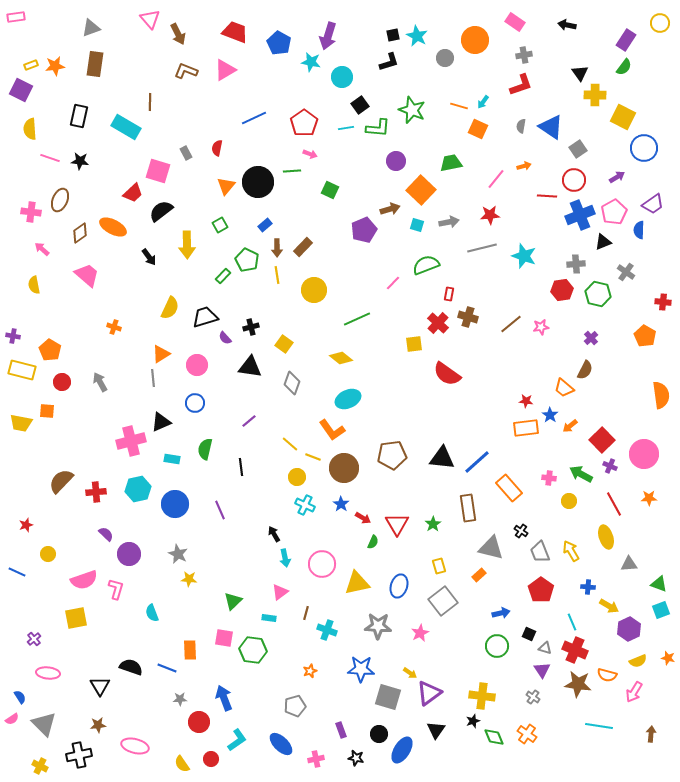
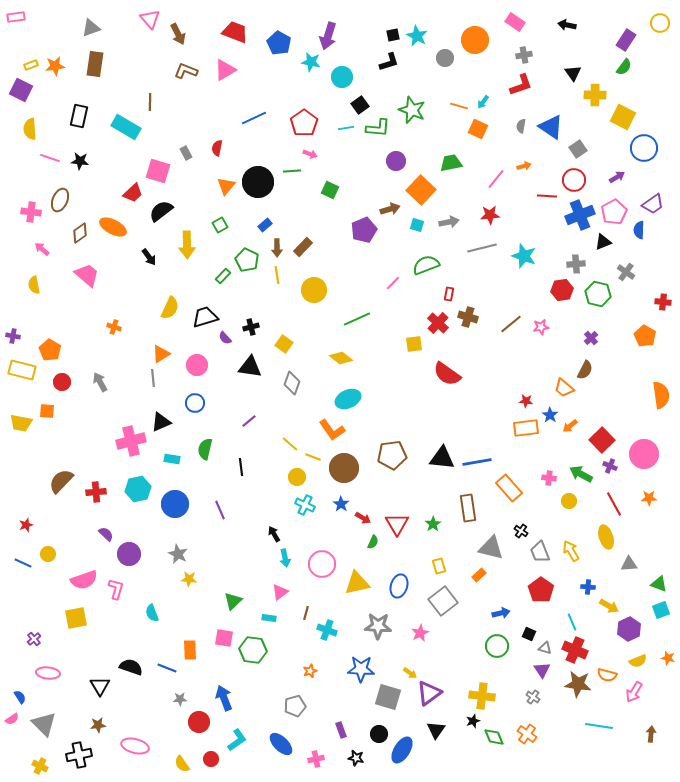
black triangle at (580, 73): moved 7 px left
blue line at (477, 462): rotated 32 degrees clockwise
blue line at (17, 572): moved 6 px right, 9 px up
